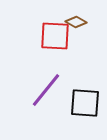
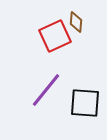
brown diamond: rotated 65 degrees clockwise
red square: rotated 28 degrees counterclockwise
